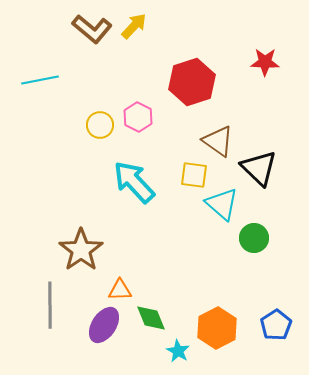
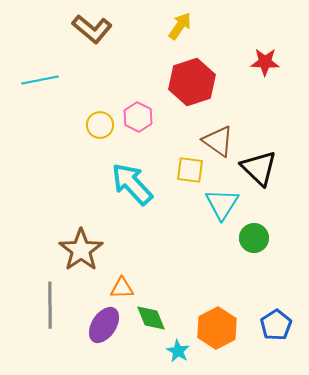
yellow arrow: moved 46 px right; rotated 8 degrees counterclockwise
yellow square: moved 4 px left, 5 px up
cyan arrow: moved 2 px left, 2 px down
cyan triangle: rotated 21 degrees clockwise
orange triangle: moved 2 px right, 2 px up
